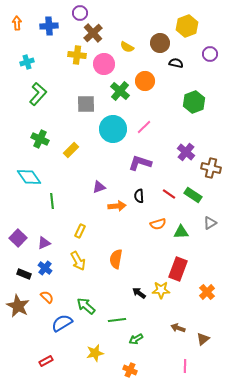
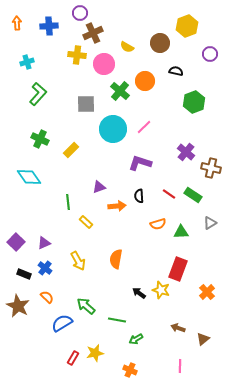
brown cross at (93, 33): rotated 18 degrees clockwise
black semicircle at (176, 63): moved 8 px down
green line at (52, 201): moved 16 px right, 1 px down
yellow rectangle at (80, 231): moved 6 px right, 9 px up; rotated 72 degrees counterclockwise
purple square at (18, 238): moved 2 px left, 4 px down
yellow star at (161, 290): rotated 18 degrees clockwise
green line at (117, 320): rotated 18 degrees clockwise
red rectangle at (46, 361): moved 27 px right, 3 px up; rotated 32 degrees counterclockwise
pink line at (185, 366): moved 5 px left
